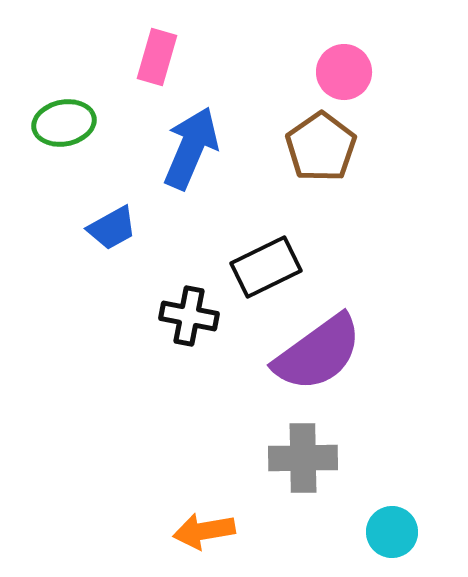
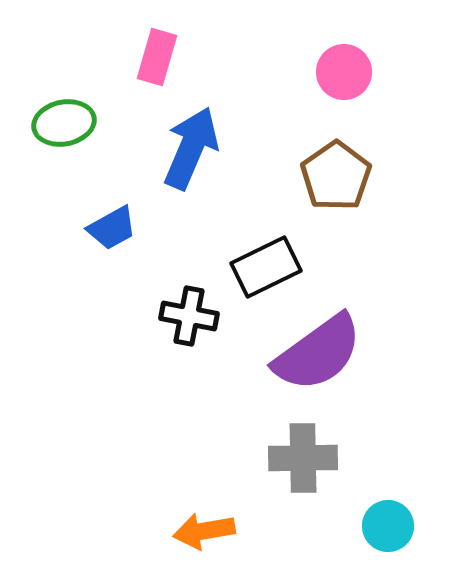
brown pentagon: moved 15 px right, 29 px down
cyan circle: moved 4 px left, 6 px up
